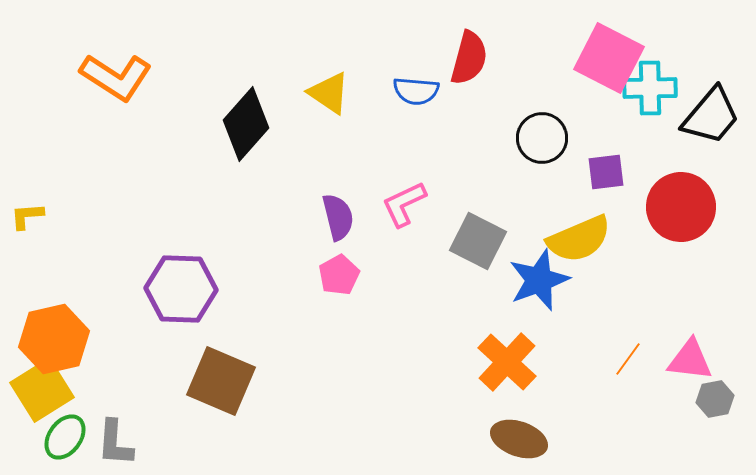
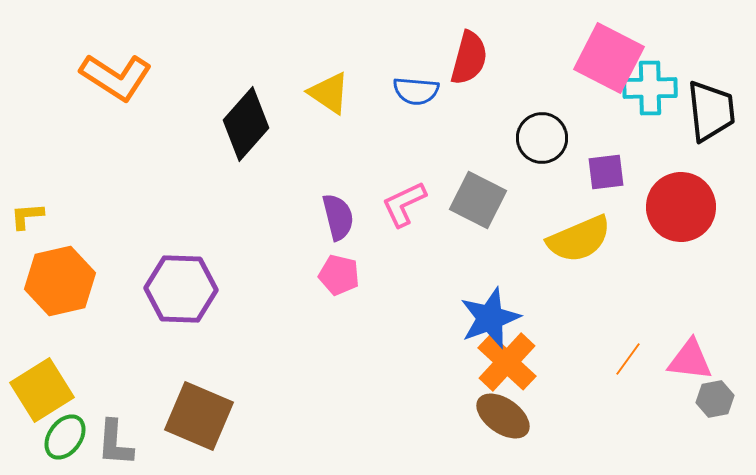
black trapezoid: moved 5 px up; rotated 46 degrees counterclockwise
gray square: moved 41 px up
pink pentagon: rotated 30 degrees counterclockwise
blue star: moved 49 px left, 38 px down
orange hexagon: moved 6 px right, 58 px up
brown square: moved 22 px left, 35 px down
brown ellipse: moved 16 px left, 23 px up; rotated 16 degrees clockwise
